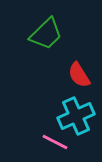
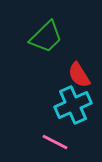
green trapezoid: moved 3 px down
cyan cross: moved 3 px left, 11 px up
